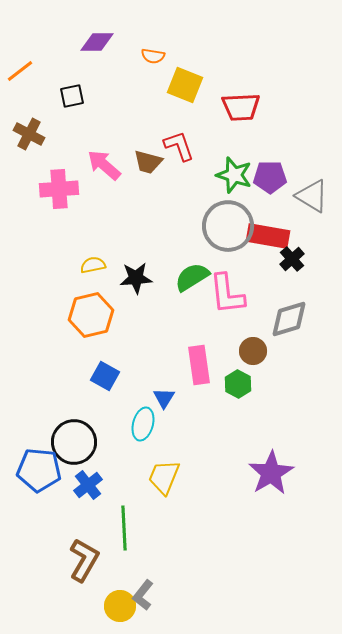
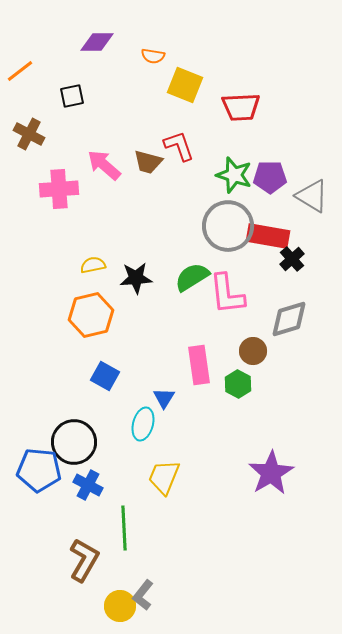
blue cross: rotated 24 degrees counterclockwise
